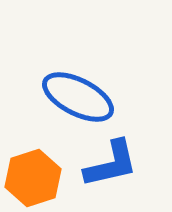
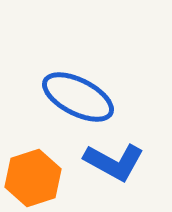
blue L-shape: moved 3 px right, 2 px up; rotated 42 degrees clockwise
